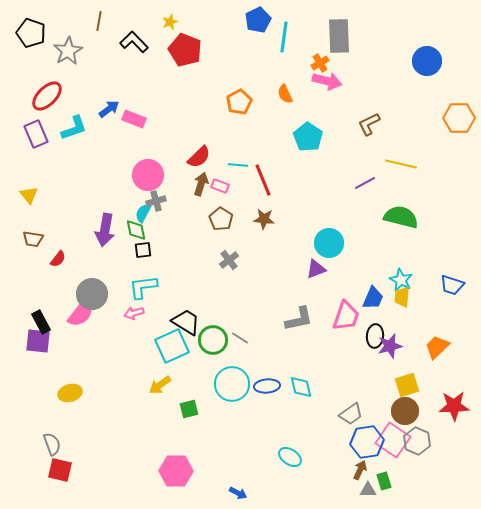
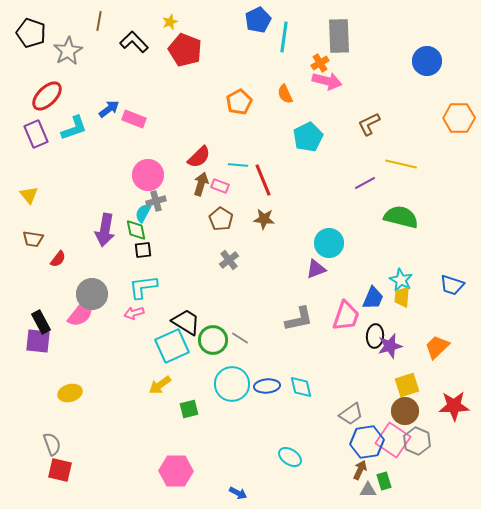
cyan pentagon at (308, 137): rotated 12 degrees clockwise
